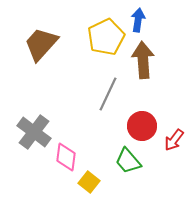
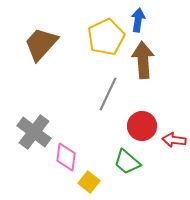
red arrow: rotated 60 degrees clockwise
green trapezoid: moved 1 px left, 1 px down; rotated 8 degrees counterclockwise
